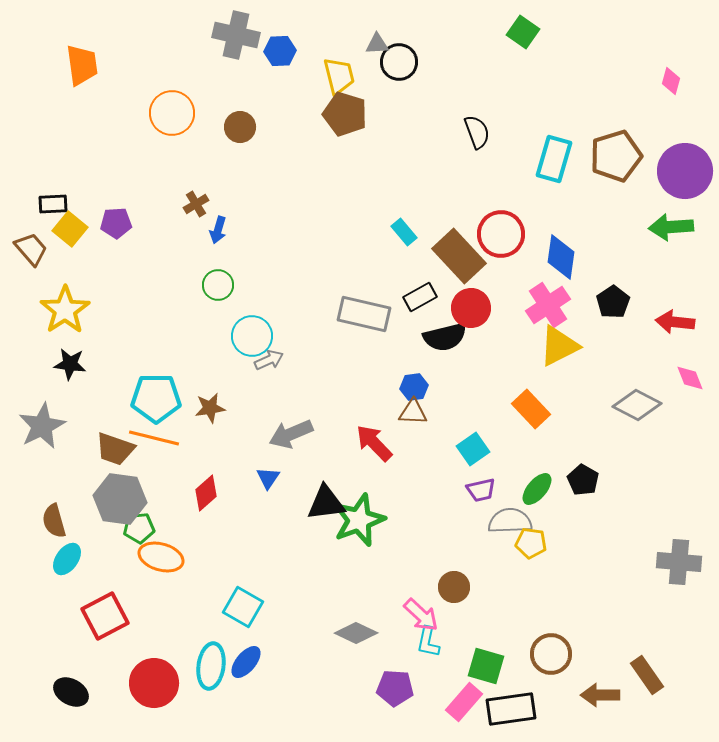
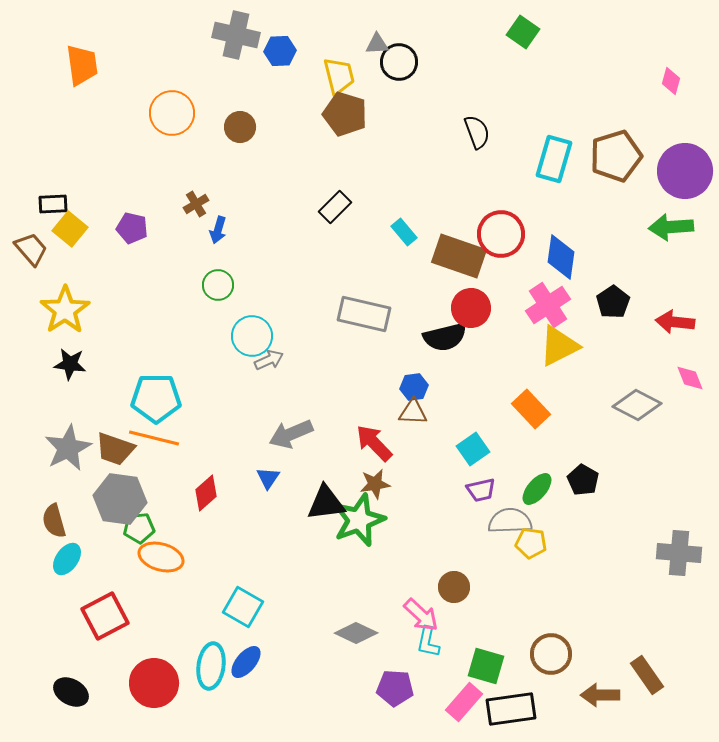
purple pentagon at (116, 223): moved 16 px right, 5 px down; rotated 16 degrees clockwise
brown rectangle at (459, 256): rotated 28 degrees counterclockwise
black rectangle at (420, 297): moved 85 px left, 90 px up; rotated 16 degrees counterclockwise
brown star at (210, 408): moved 165 px right, 76 px down
gray star at (42, 426): moved 26 px right, 22 px down
gray cross at (679, 562): moved 9 px up
